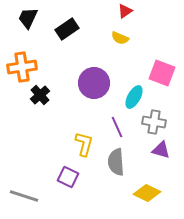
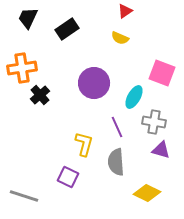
orange cross: moved 1 px down
